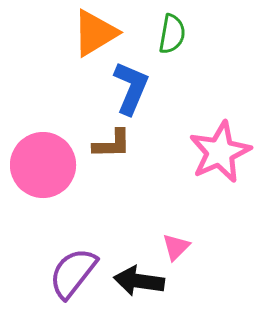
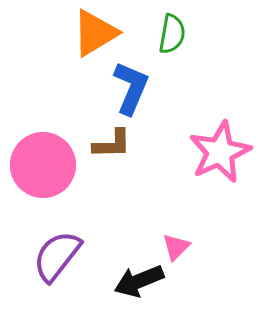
purple semicircle: moved 16 px left, 17 px up
black arrow: rotated 30 degrees counterclockwise
